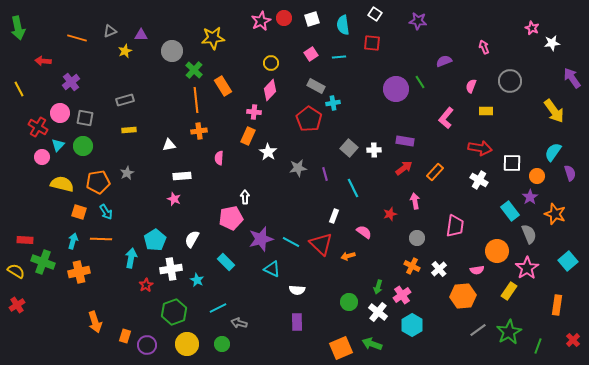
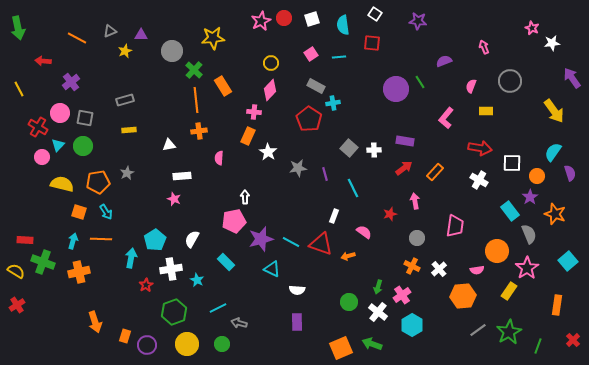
orange line at (77, 38): rotated 12 degrees clockwise
pink pentagon at (231, 218): moved 3 px right, 3 px down
red triangle at (321, 244): rotated 25 degrees counterclockwise
